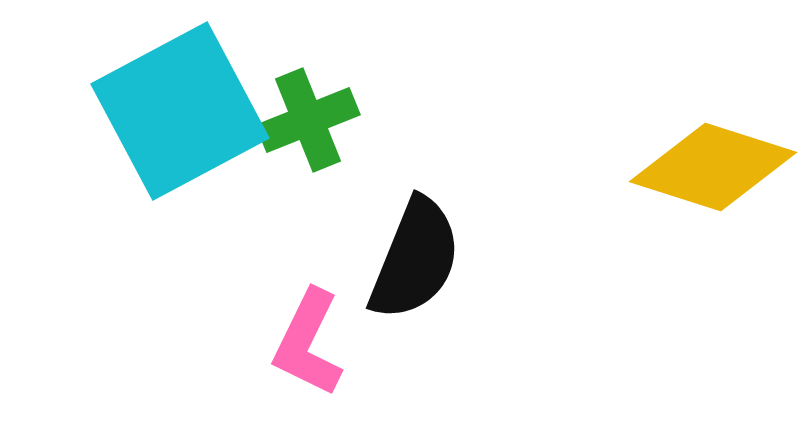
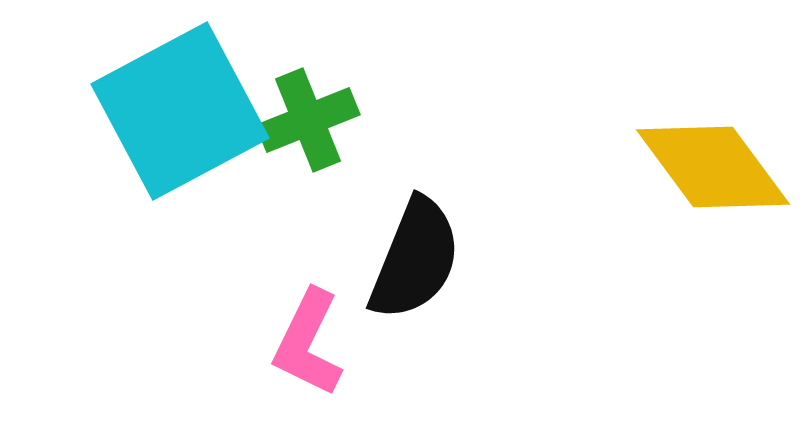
yellow diamond: rotated 36 degrees clockwise
